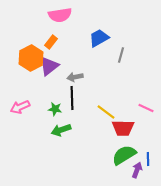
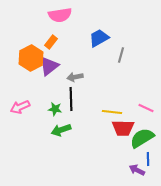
black line: moved 1 px left, 1 px down
yellow line: moved 6 px right; rotated 30 degrees counterclockwise
green semicircle: moved 18 px right, 17 px up
purple arrow: rotated 84 degrees counterclockwise
